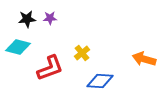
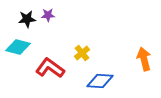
purple star: moved 2 px left, 3 px up
orange arrow: rotated 60 degrees clockwise
red L-shape: rotated 124 degrees counterclockwise
